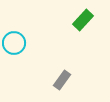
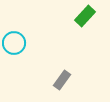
green rectangle: moved 2 px right, 4 px up
